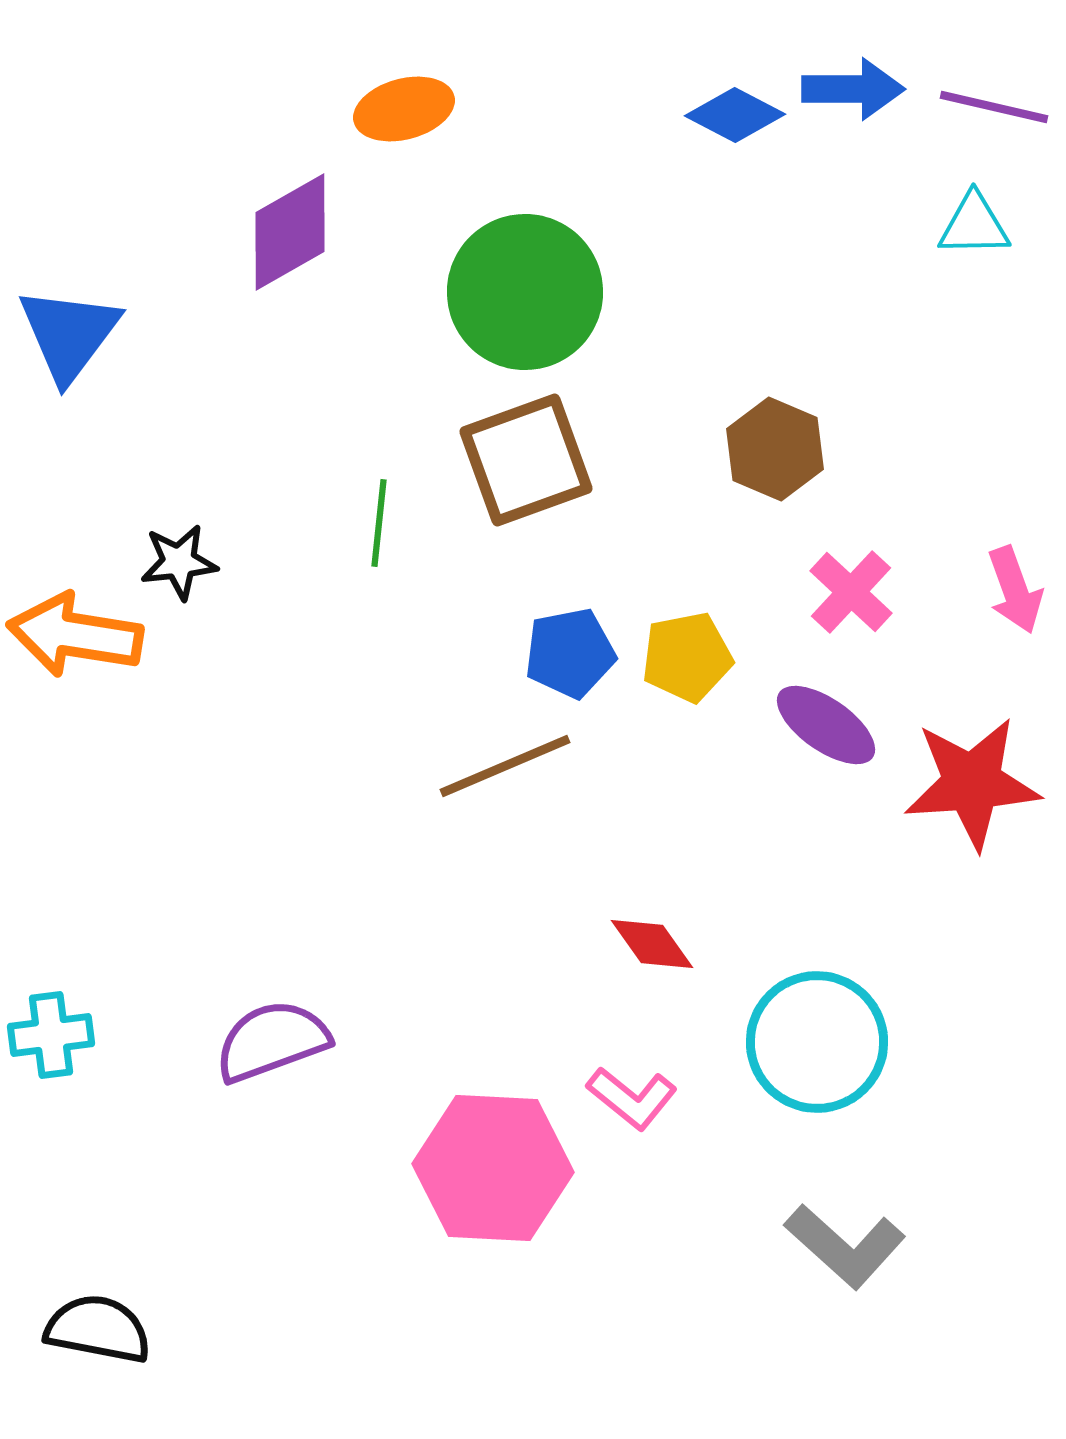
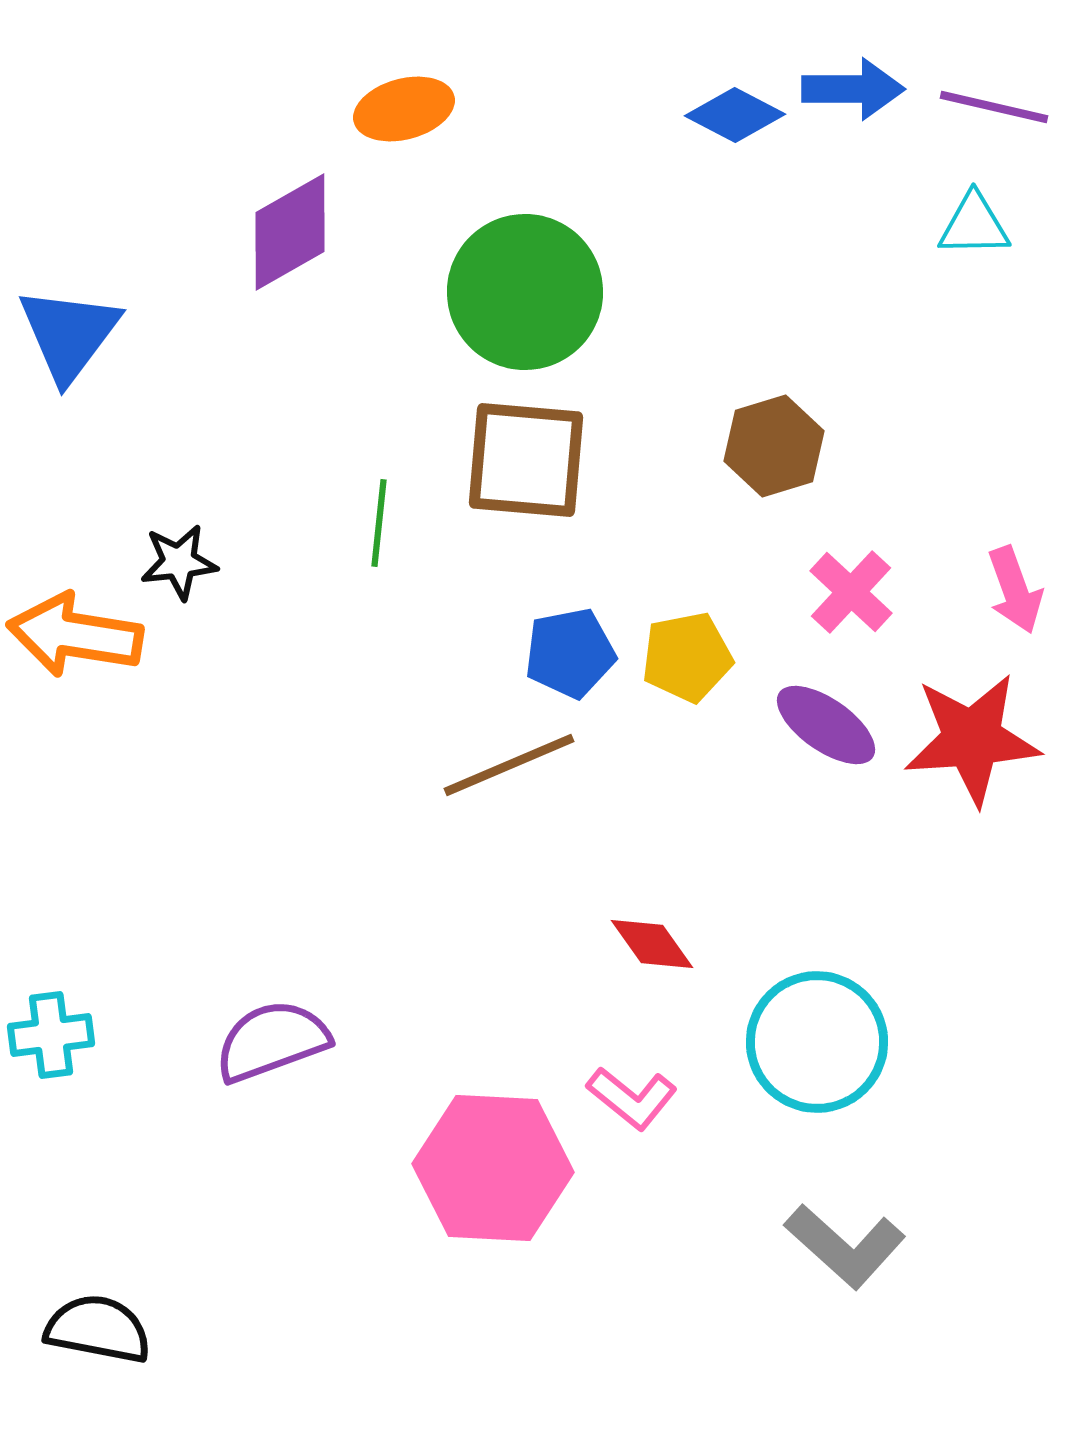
brown hexagon: moved 1 px left, 3 px up; rotated 20 degrees clockwise
brown square: rotated 25 degrees clockwise
brown line: moved 4 px right, 1 px up
red star: moved 44 px up
